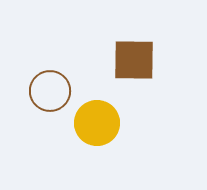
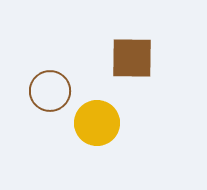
brown square: moved 2 px left, 2 px up
